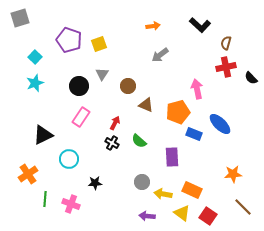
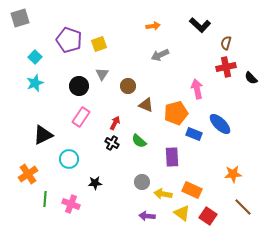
gray arrow: rotated 12 degrees clockwise
orange pentagon: moved 2 px left, 1 px down
